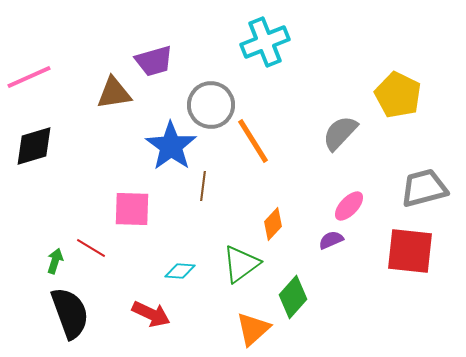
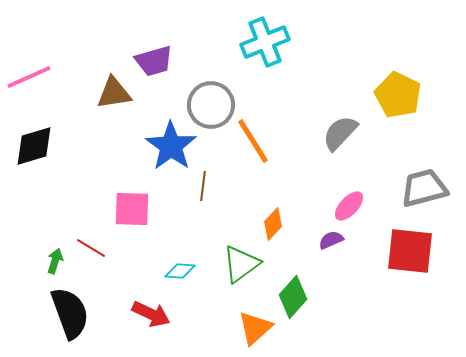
orange triangle: moved 2 px right, 1 px up
